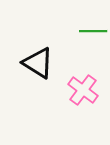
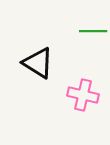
pink cross: moved 5 px down; rotated 24 degrees counterclockwise
